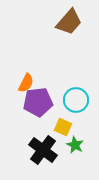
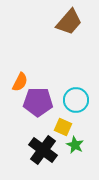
orange semicircle: moved 6 px left, 1 px up
purple pentagon: rotated 8 degrees clockwise
